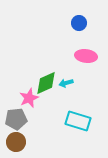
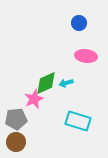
pink star: moved 5 px right, 1 px down
